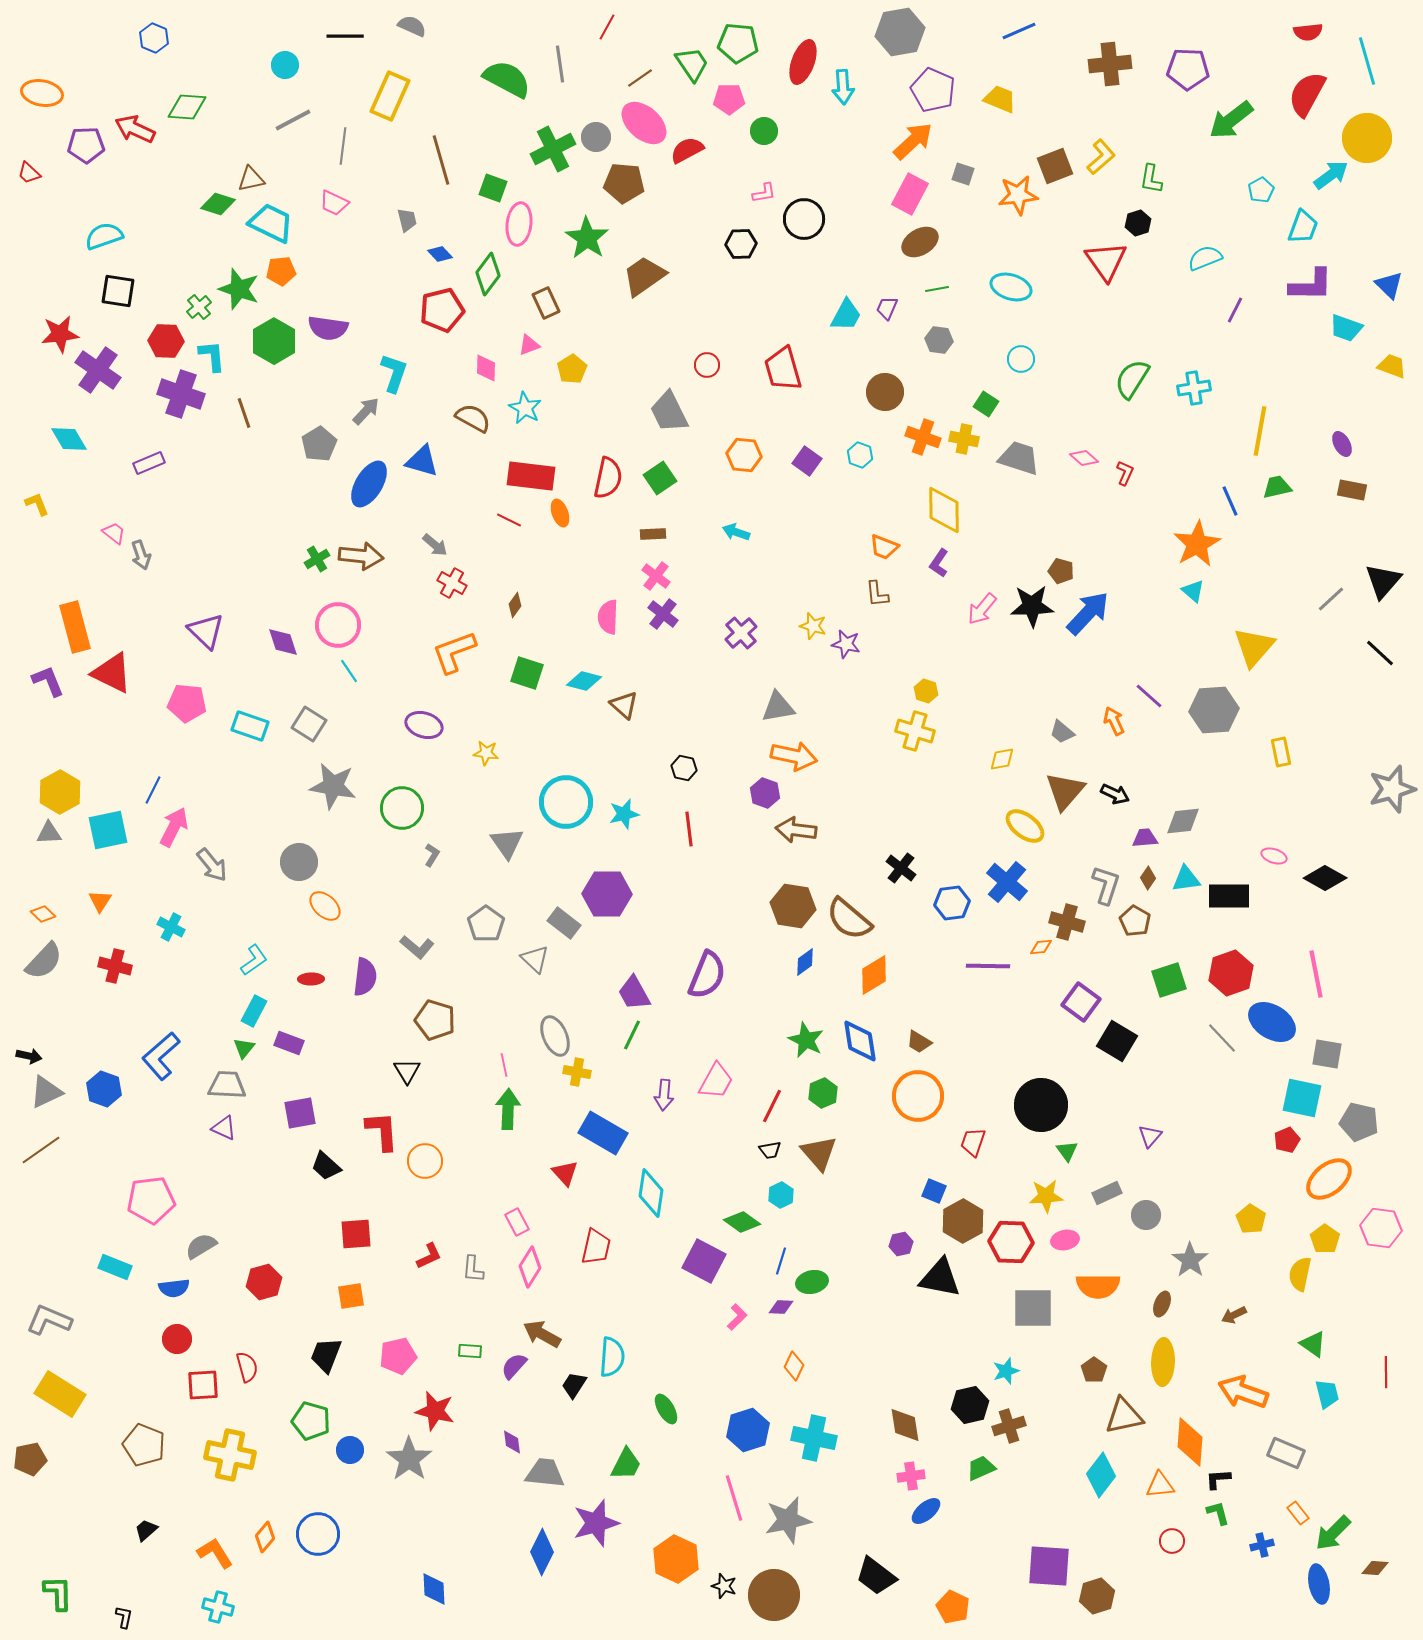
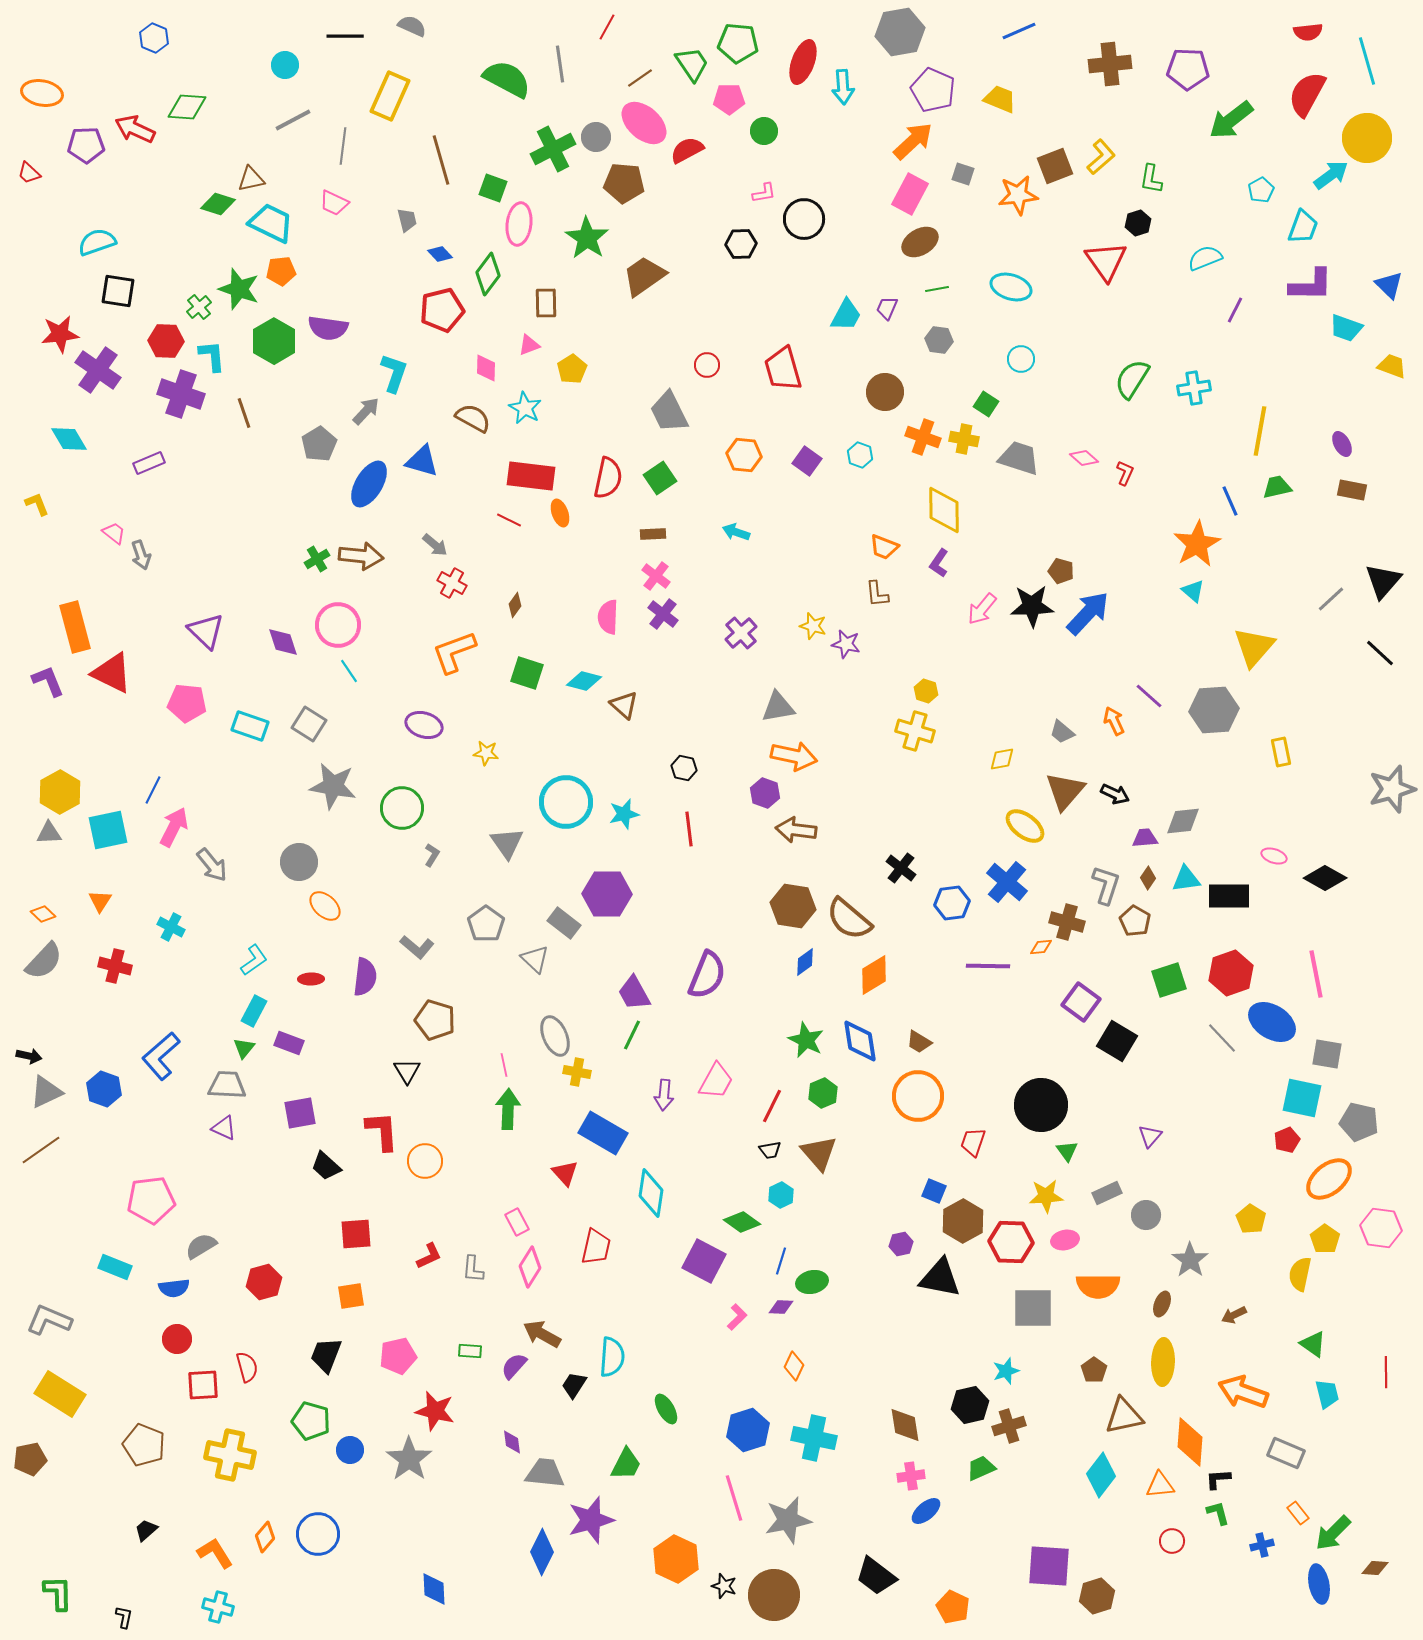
cyan semicircle at (104, 236): moved 7 px left, 6 px down
brown rectangle at (546, 303): rotated 24 degrees clockwise
purple star at (596, 1523): moved 5 px left, 3 px up
